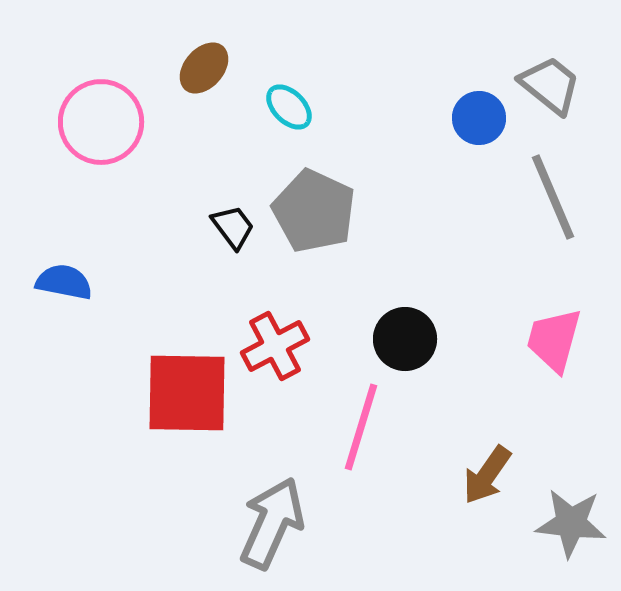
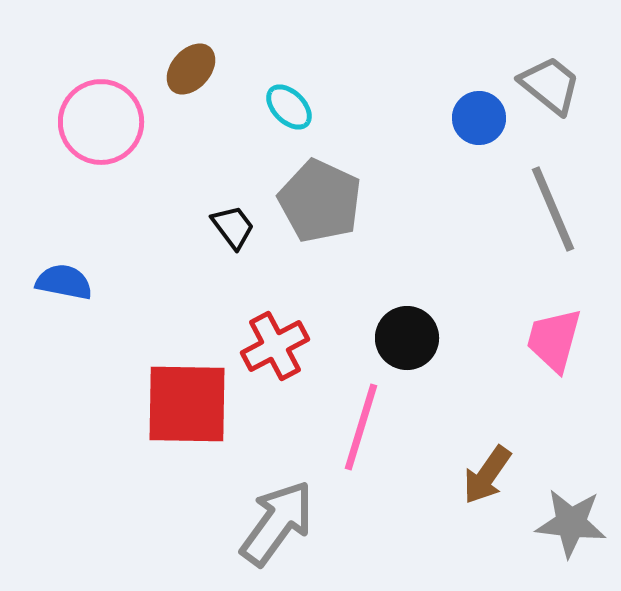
brown ellipse: moved 13 px left, 1 px down
gray line: moved 12 px down
gray pentagon: moved 6 px right, 10 px up
black circle: moved 2 px right, 1 px up
red square: moved 11 px down
gray arrow: moved 5 px right; rotated 12 degrees clockwise
